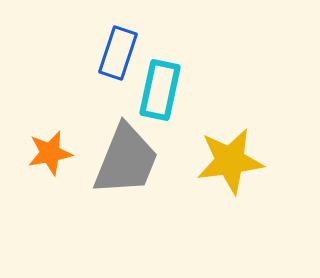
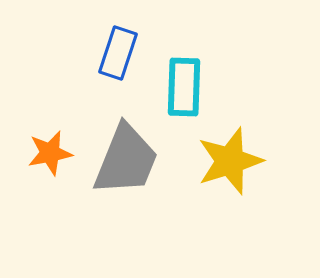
cyan rectangle: moved 24 px right, 3 px up; rotated 10 degrees counterclockwise
yellow star: rotated 10 degrees counterclockwise
